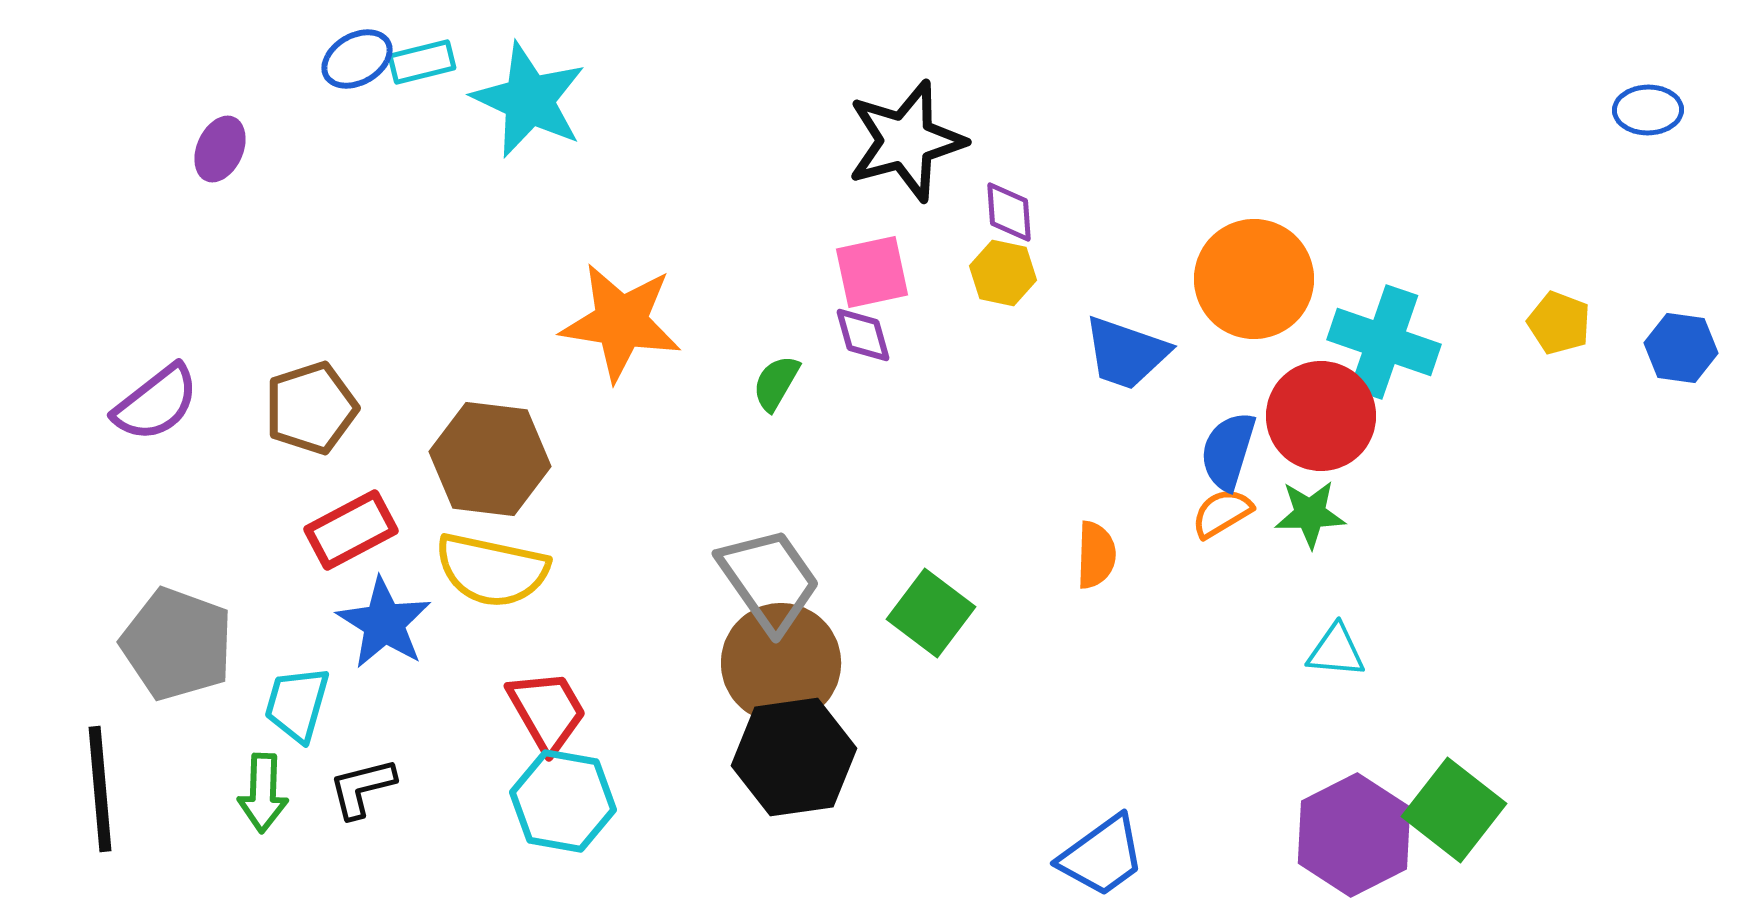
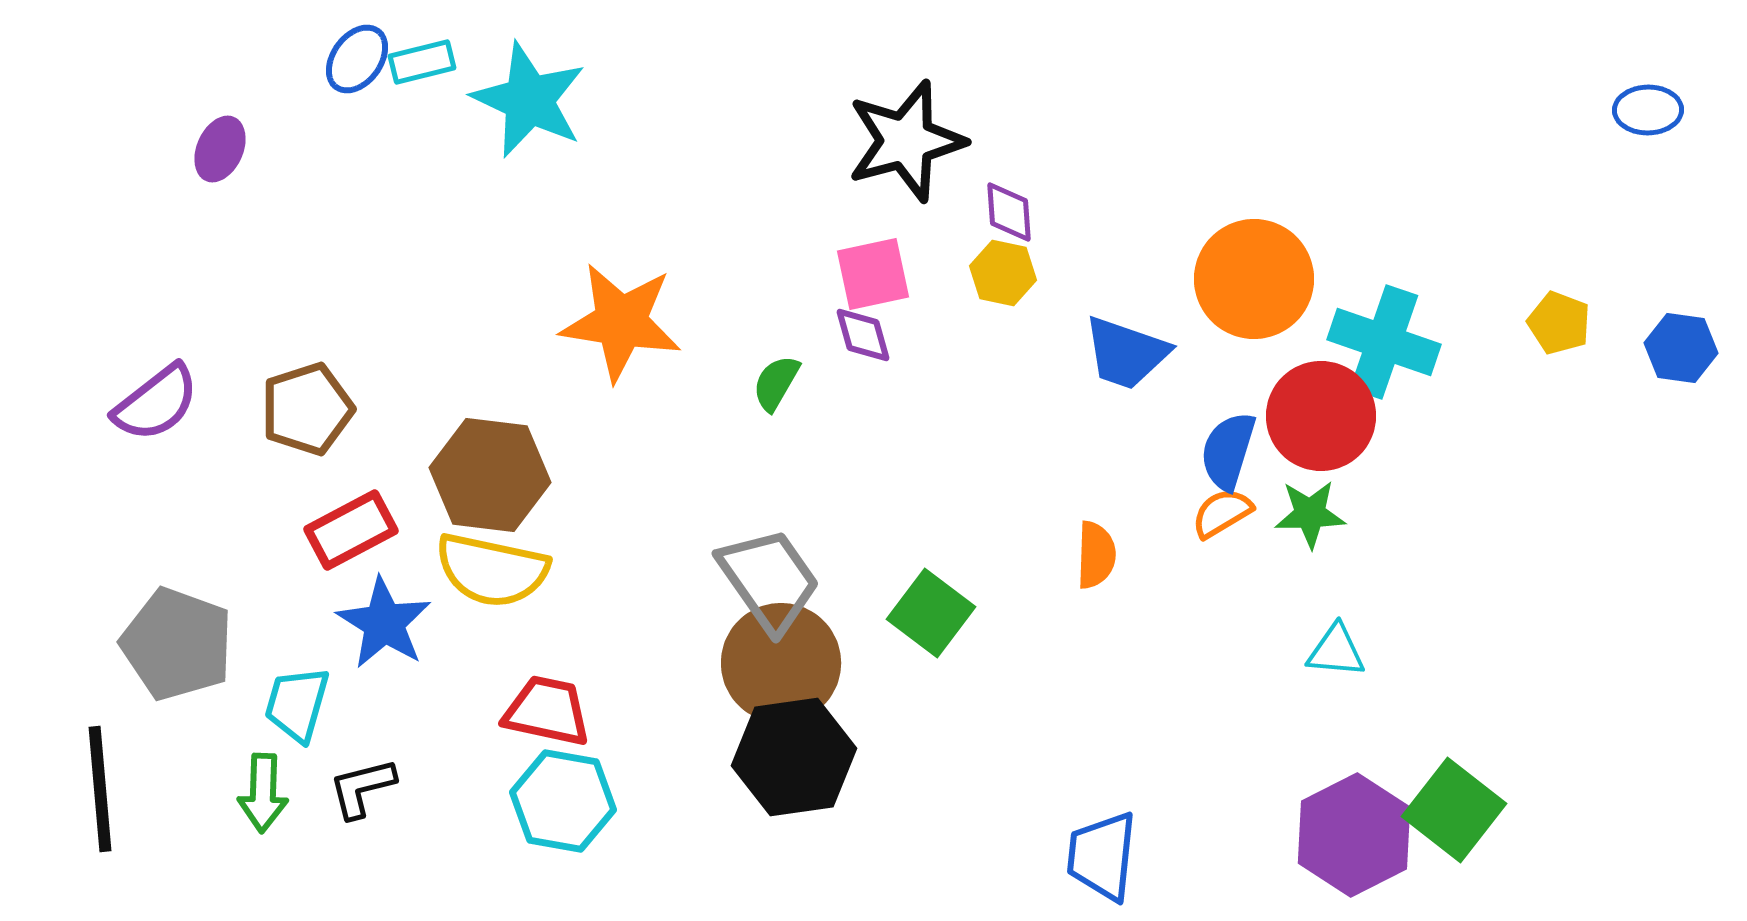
blue ellipse at (357, 59): rotated 24 degrees counterclockwise
pink square at (872, 272): moved 1 px right, 2 px down
brown pentagon at (311, 408): moved 4 px left, 1 px down
brown hexagon at (490, 459): moved 16 px down
red trapezoid at (547, 711): rotated 48 degrees counterclockwise
blue trapezoid at (1102, 856): rotated 132 degrees clockwise
